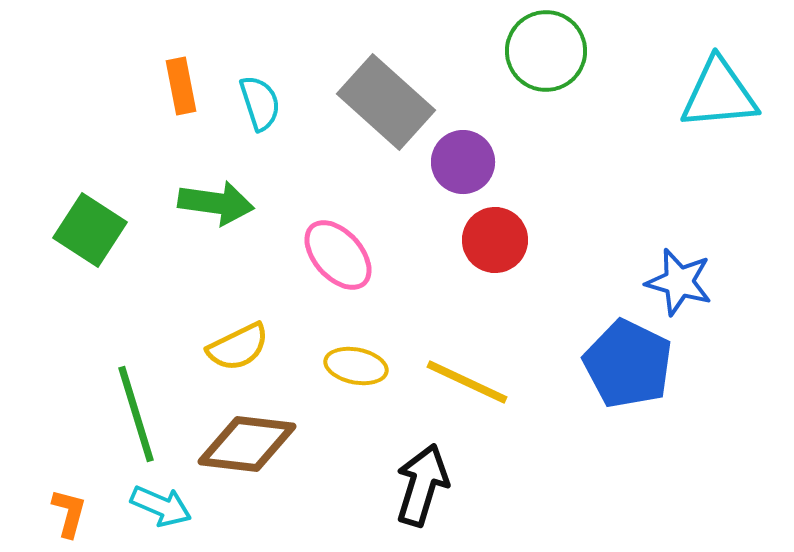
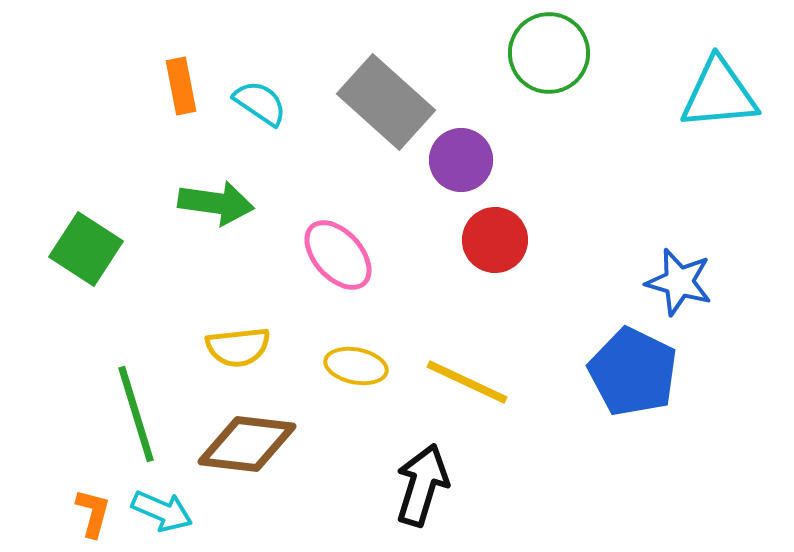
green circle: moved 3 px right, 2 px down
cyan semicircle: rotated 38 degrees counterclockwise
purple circle: moved 2 px left, 2 px up
green square: moved 4 px left, 19 px down
yellow semicircle: rotated 20 degrees clockwise
blue pentagon: moved 5 px right, 8 px down
cyan arrow: moved 1 px right, 5 px down
orange L-shape: moved 24 px right
